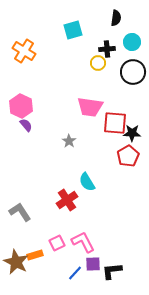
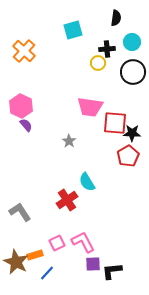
orange cross: rotated 10 degrees clockwise
blue line: moved 28 px left
